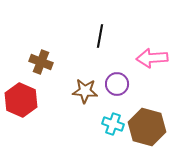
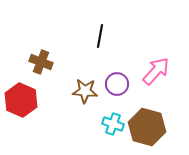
pink arrow: moved 4 px right, 13 px down; rotated 136 degrees clockwise
